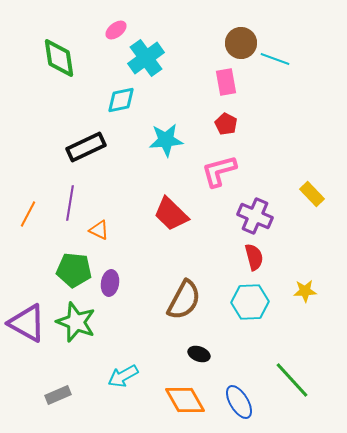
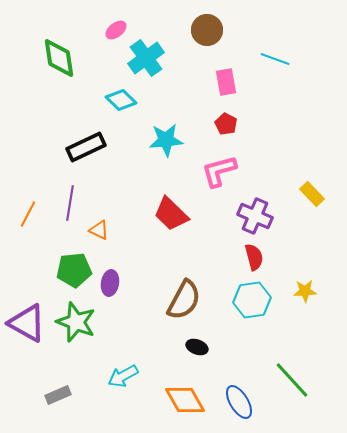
brown circle: moved 34 px left, 13 px up
cyan diamond: rotated 56 degrees clockwise
green pentagon: rotated 12 degrees counterclockwise
cyan hexagon: moved 2 px right, 2 px up; rotated 6 degrees counterclockwise
black ellipse: moved 2 px left, 7 px up
